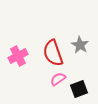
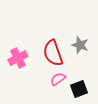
gray star: rotated 12 degrees counterclockwise
pink cross: moved 2 px down
